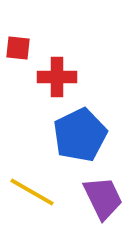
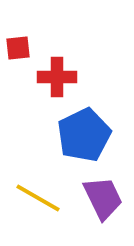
red square: rotated 12 degrees counterclockwise
blue pentagon: moved 4 px right
yellow line: moved 6 px right, 6 px down
